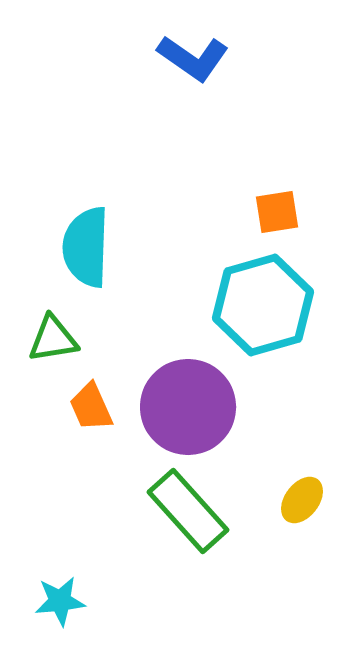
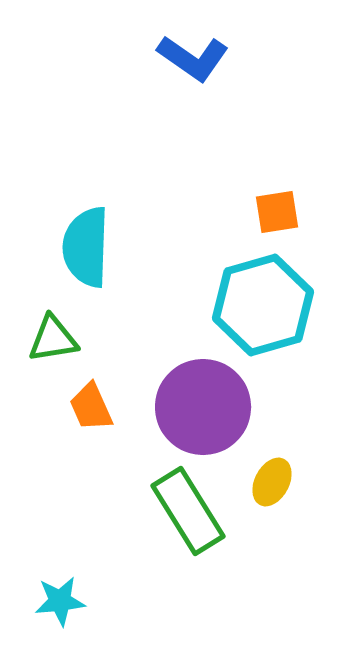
purple circle: moved 15 px right
yellow ellipse: moved 30 px left, 18 px up; rotated 9 degrees counterclockwise
green rectangle: rotated 10 degrees clockwise
